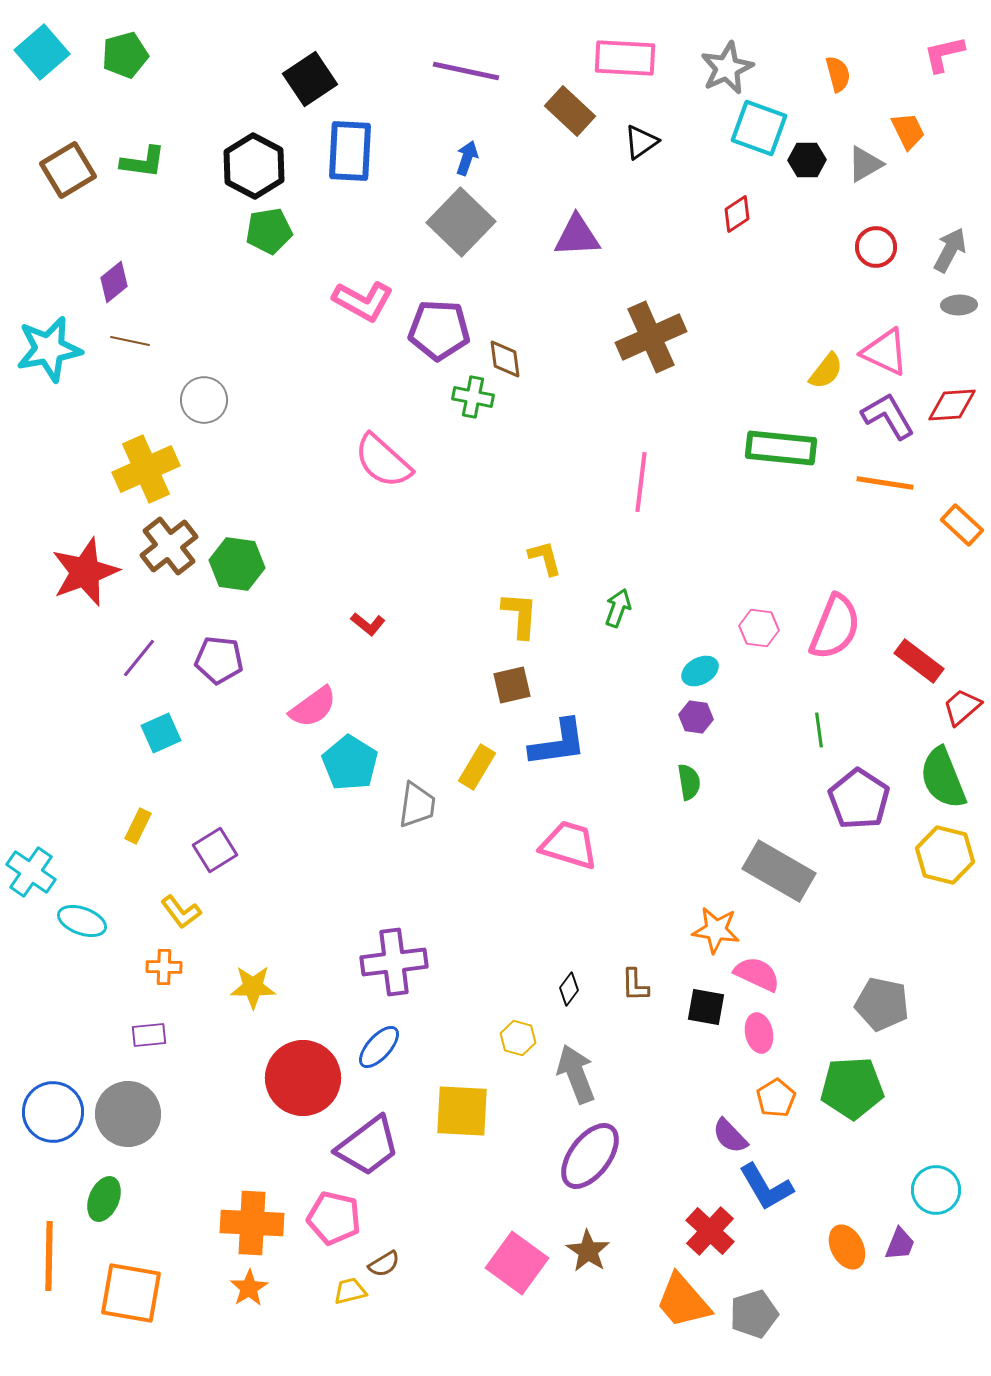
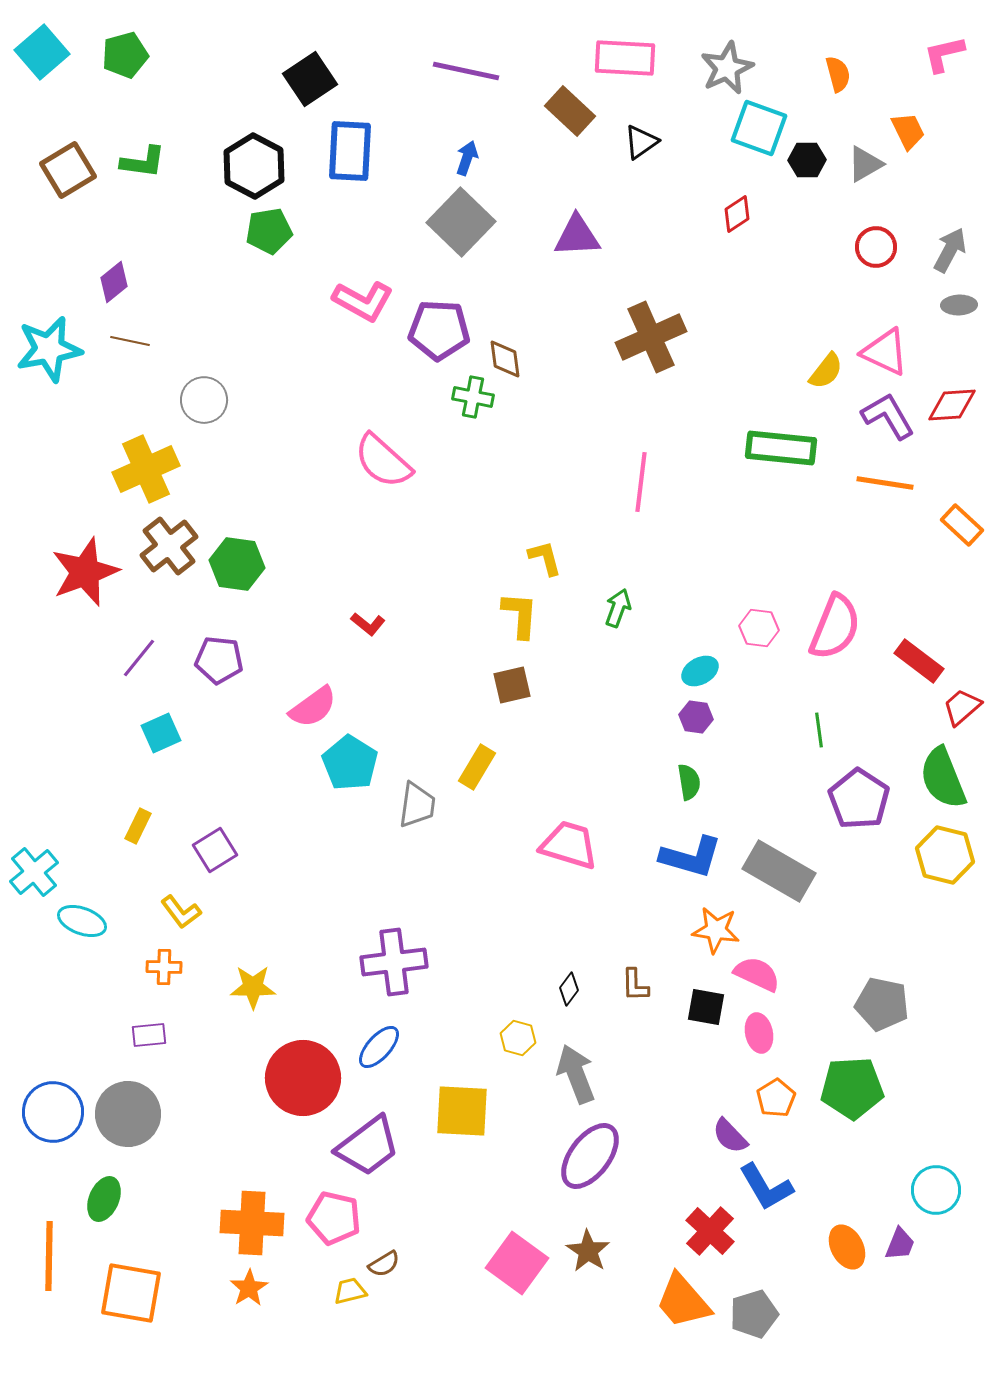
blue L-shape at (558, 743): moved 133 px right, 114 px down; rotated 24 degrees clockwise
cyan cross at (31, 872): moved 3 px right; rotated 15 degrees clockwise
